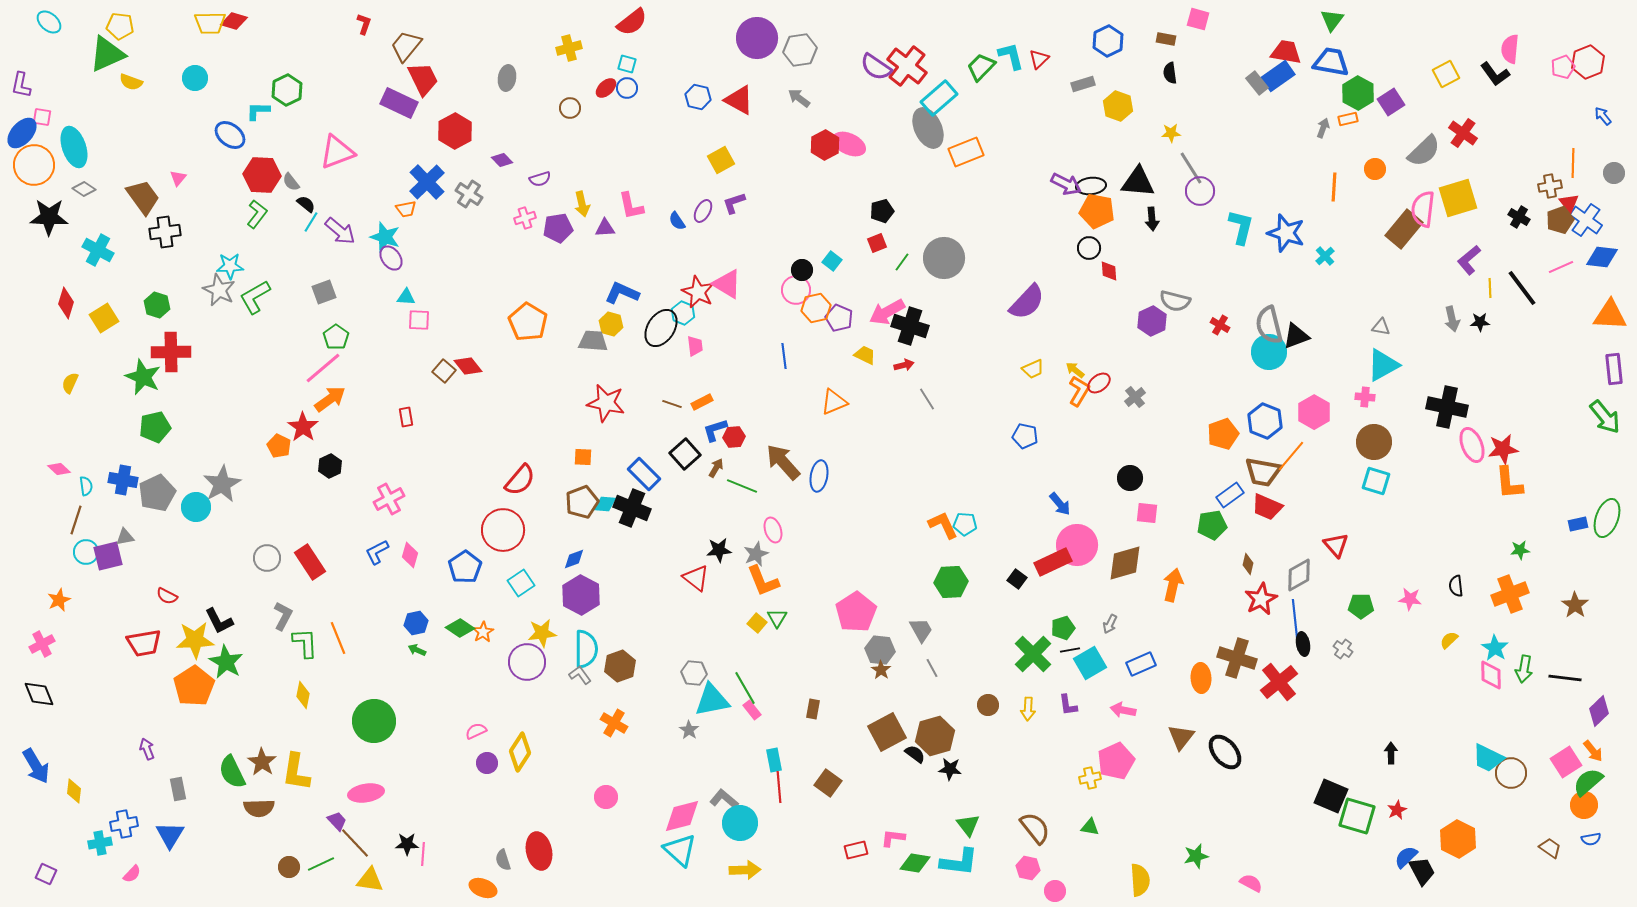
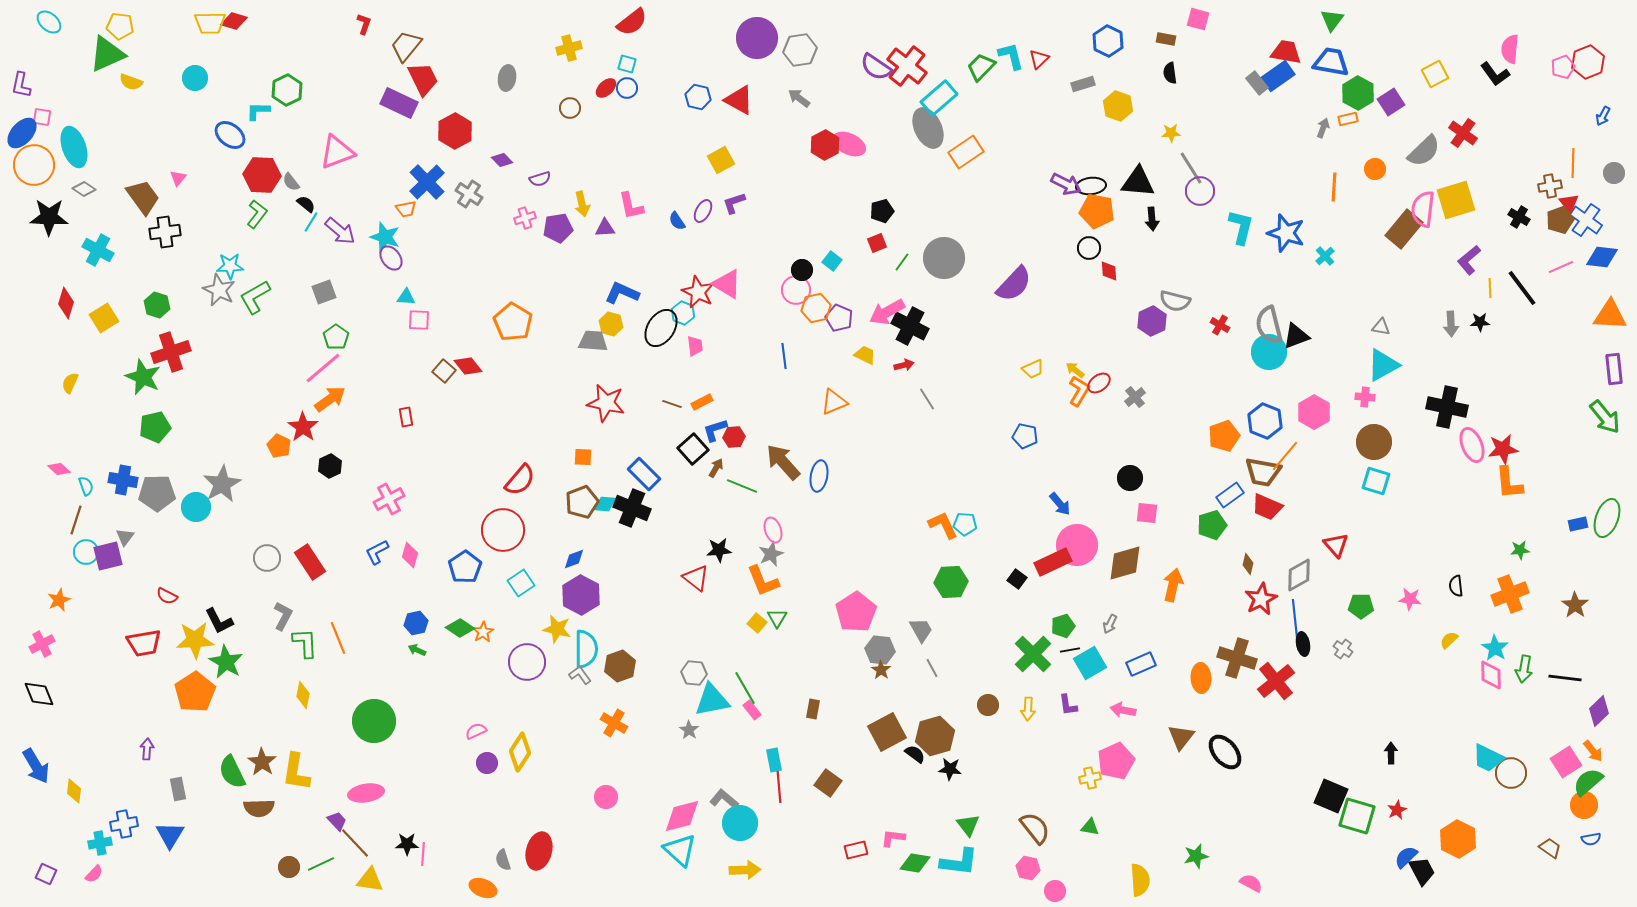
blue hexagon at (1108, 41): rotated 8 degrees counterclockwise
yellow square at (1446, 74): moved 11 px left
blue arrow at (1603, 116): rotated 114 degrees counterclockwise
orange rectangle at (966, 152): rotated 12 degrees counterclockwise
yellow square at (1458, 198): moved 2 px left, 2 px down
purple semicircle at (1027, 302): moved 13 px left, 18 px up
gray arrow at (1452, 319): moved 1 px left, 5 px down; rotated 10 degrees clockwise
orange pentagon at (528, 322): moved 15 px left
black cross at (910, 326): rotated 9 degrees clockwise
red cross at (171, 352): rotated 18 degrees counterclockwise
orange pentagon at (1223, 434): moved 1 px right, 2 px down
black square at (685, 454): moved 8 px right, 5 px up
orange line at (1291, 456): moved 6 px left
cyan semicircle at (86, 486): rotated 12 degrees counterclockwise
gray pentagon at (157, 493): rotated 24 degrees clockwise
green pentagon at (1212, 525): rotated 8 degrees counterclockwise
gray triangle at (125, 537): rotated 42 degrees counterclockwise
gray star at (756, 554): moved 15 px right
green pentagon at (1063, 628): moved 2 px up
yellow star at (542, 633): moved 15 px right, 4 px up; rotated 20 degrees clockwise
red cross at (1279, 682): moved 3 px left, 1 px up
orange pentagon at (194, 686): moved 1 px right, 6 px down
purple arrow at (147, 749): rotated 25 degrees clockwise
red ellipse at (539, 851): rotated 27 degrees clockwise
pink semicircle at (132, 874): moved 38 px left
